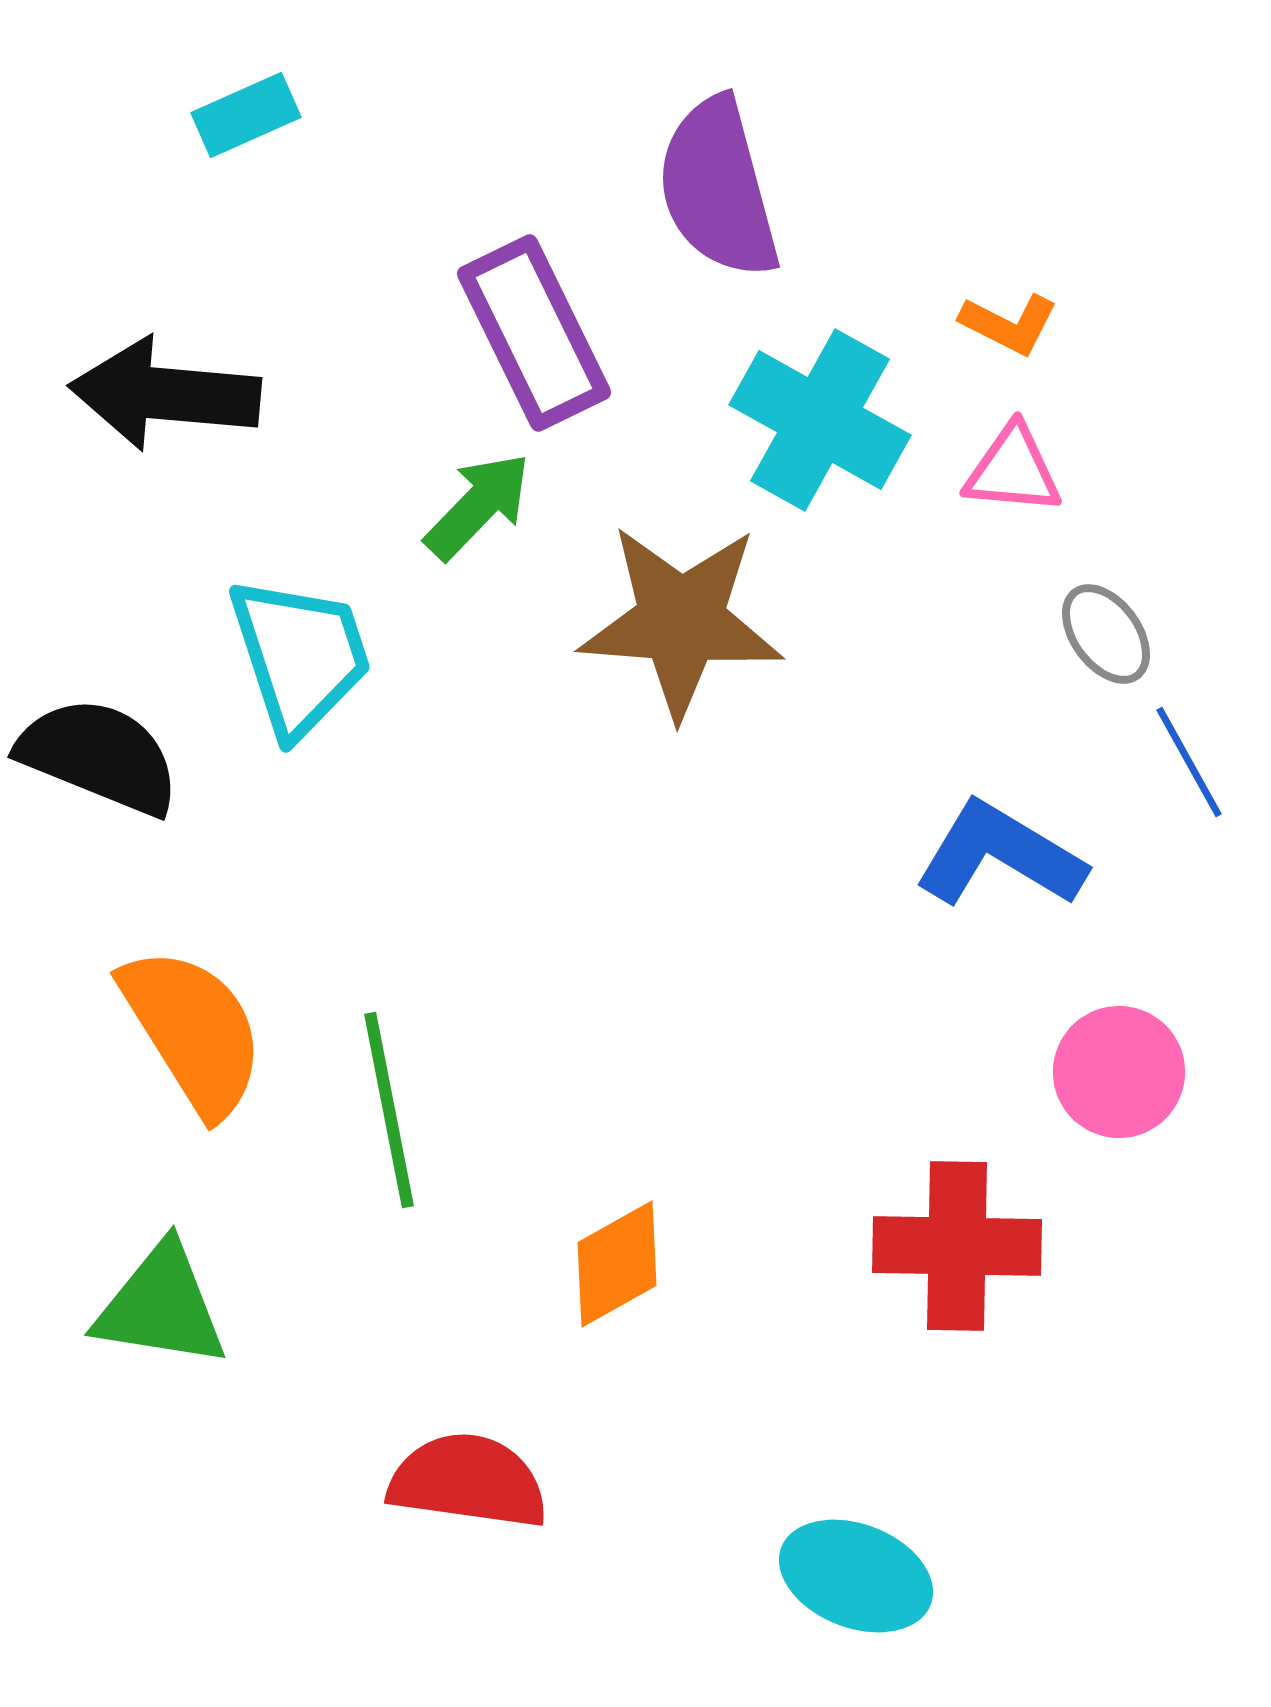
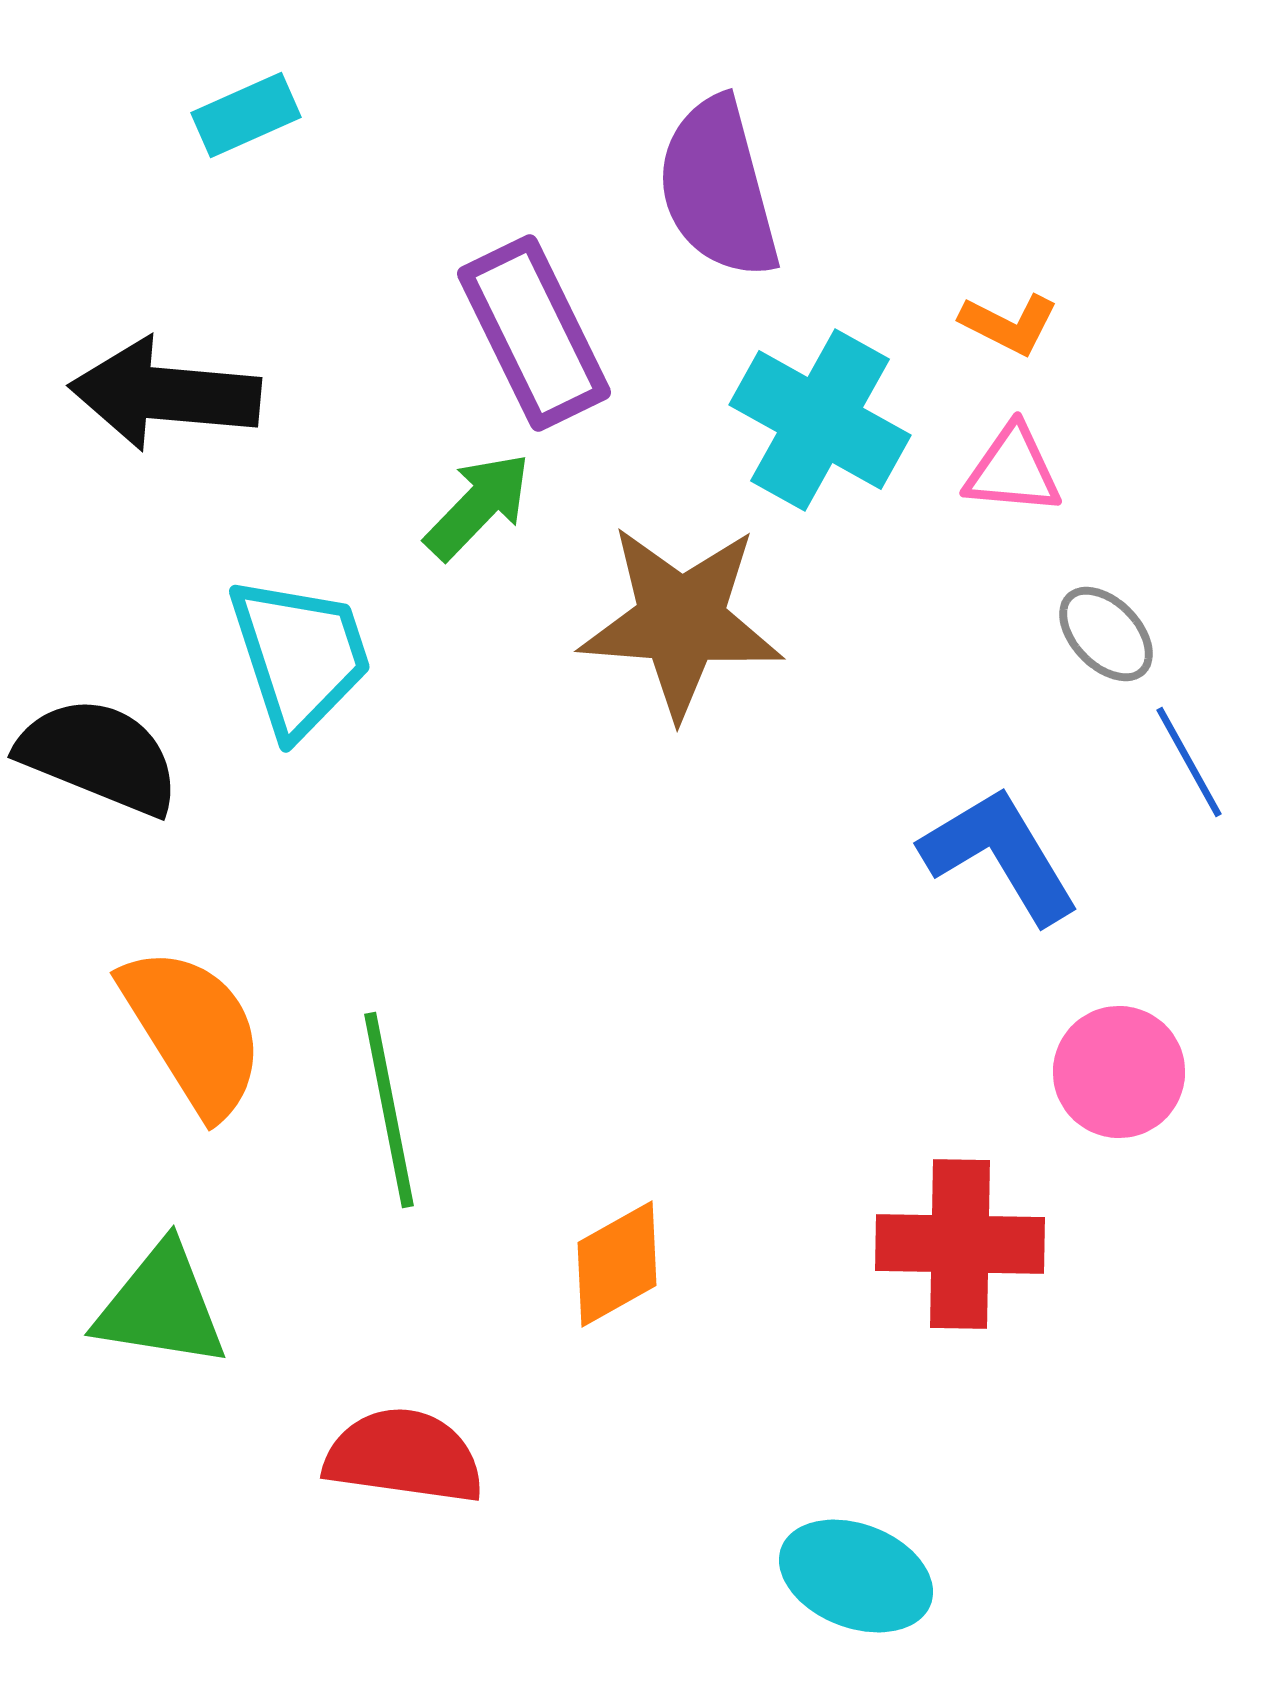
gray ellipse: rotated 8 degrees counterclockwise
blue L-shape: rotated 28 degrees clockwise
red cross: moved 3 px right, 2 px up
red semicircle: moved 64 px left, 25 px up
